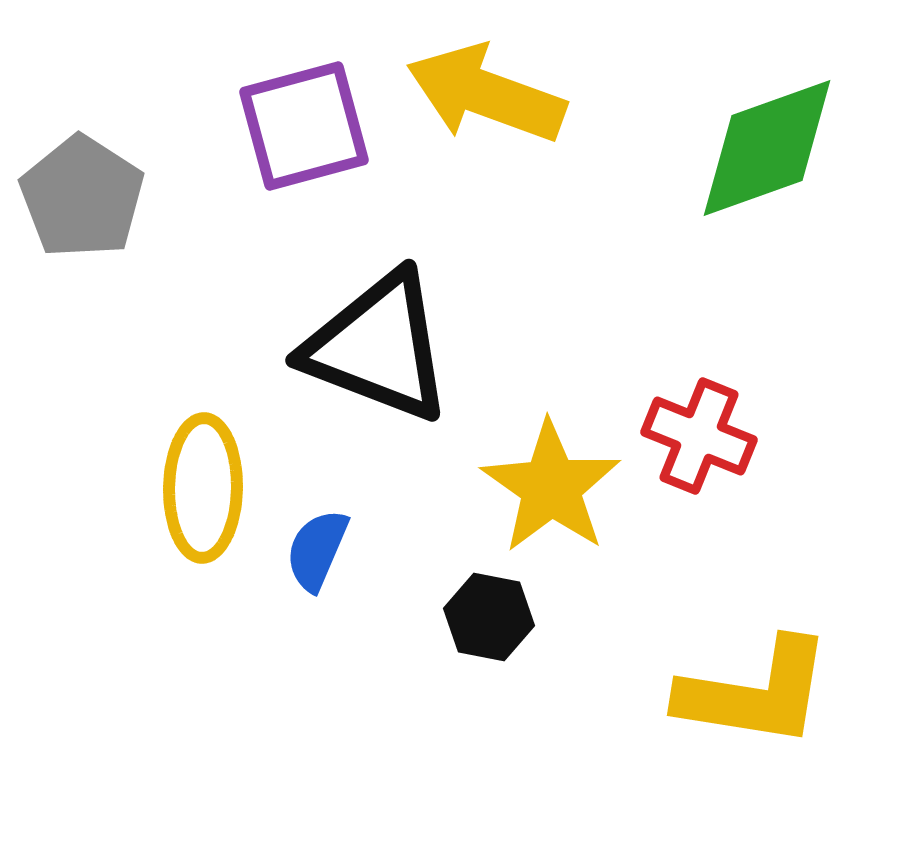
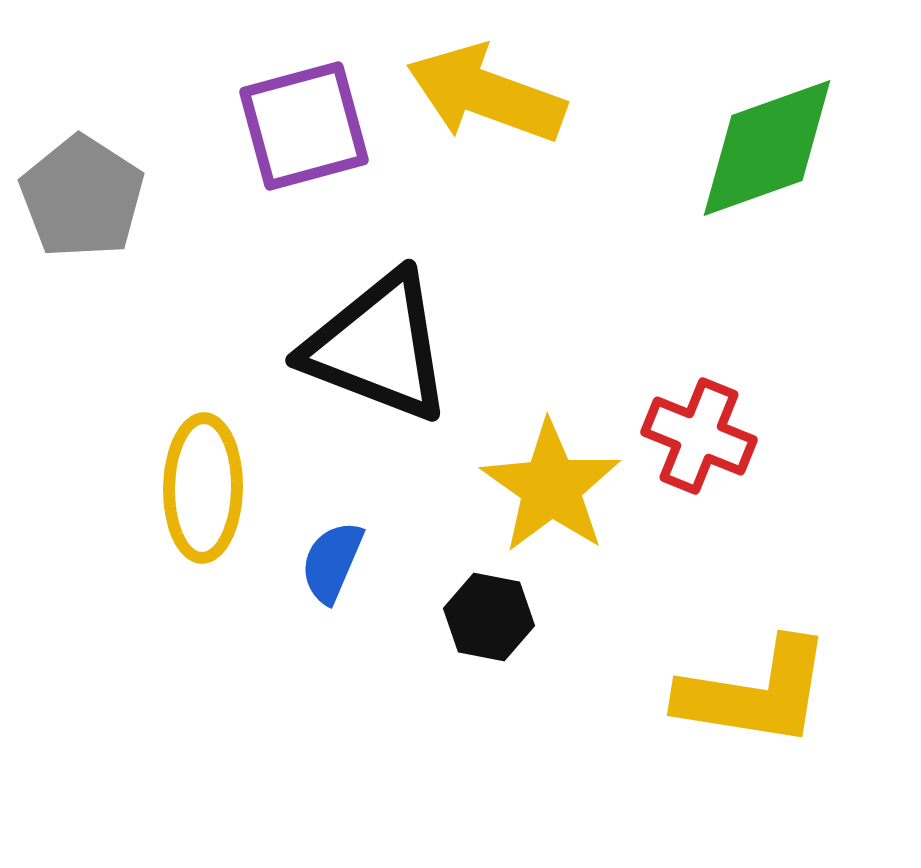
blue semicircle: moved 15 px right, 12 px down
